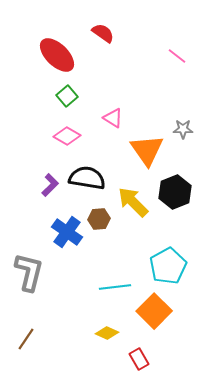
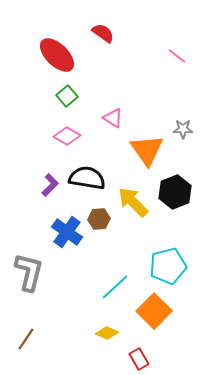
cyan pentagon: rotated 15 degrees clockwise
cyan line: rotated 36 degrees counterclockwise
